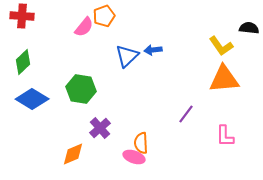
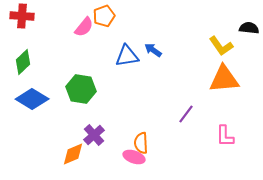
blue arrow: rotated 42 degrees clockwise
blue triangle: rotated 35 degrees clockwise
purple cross: moved 6 px left, 7 px down
